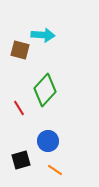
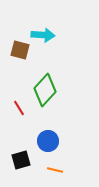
orange line: rotated 21 degrees counterclockwise
